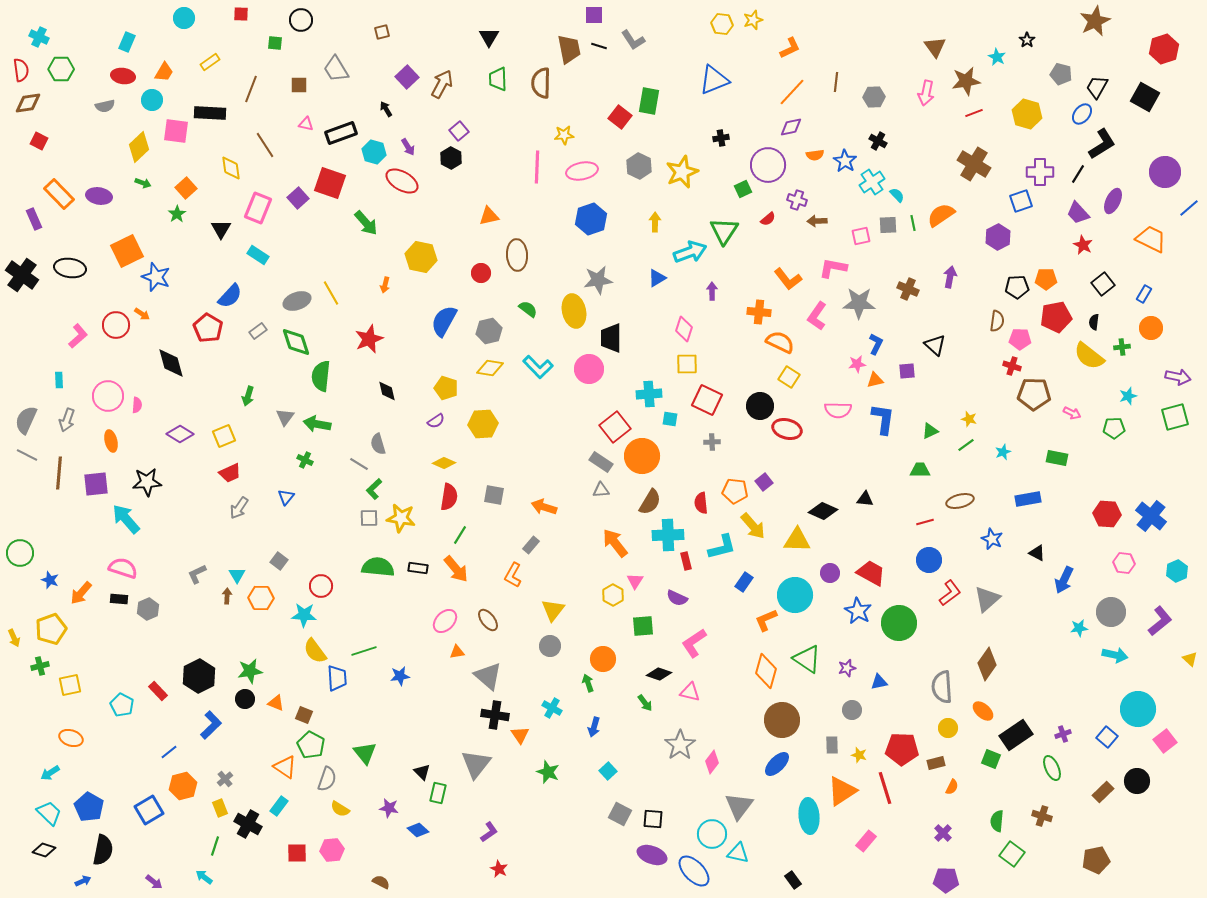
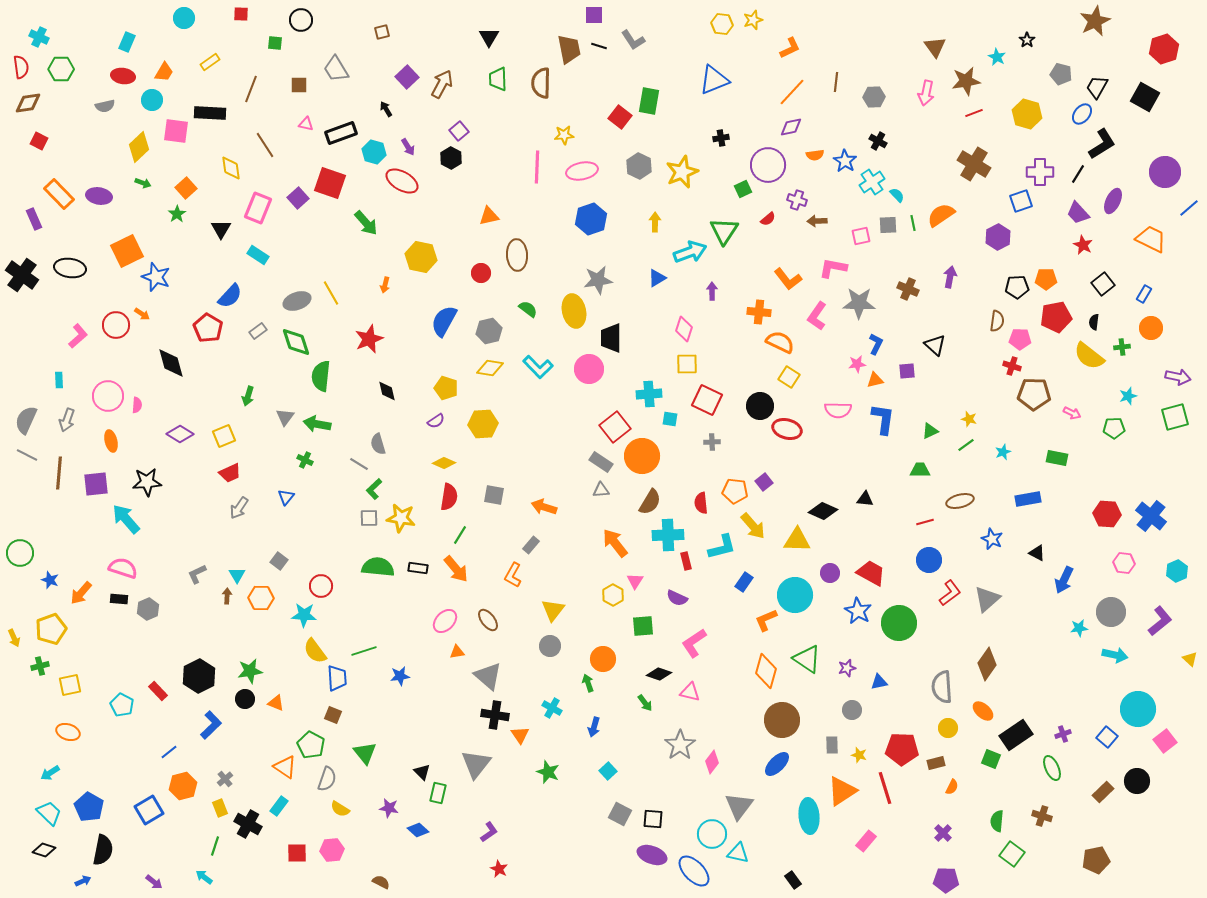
red semicircle at (21, 70): moved 3 px up
brown square at (304, 715): moved 29 px right
orange ellipse at (71, 738): moved 3 px left, 6 px up
